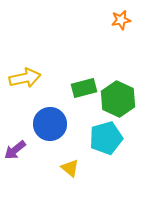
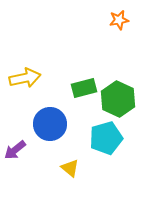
orange star: moved 2 px left
